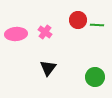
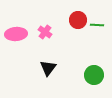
green circle: moved 1 px left, 2 px up
